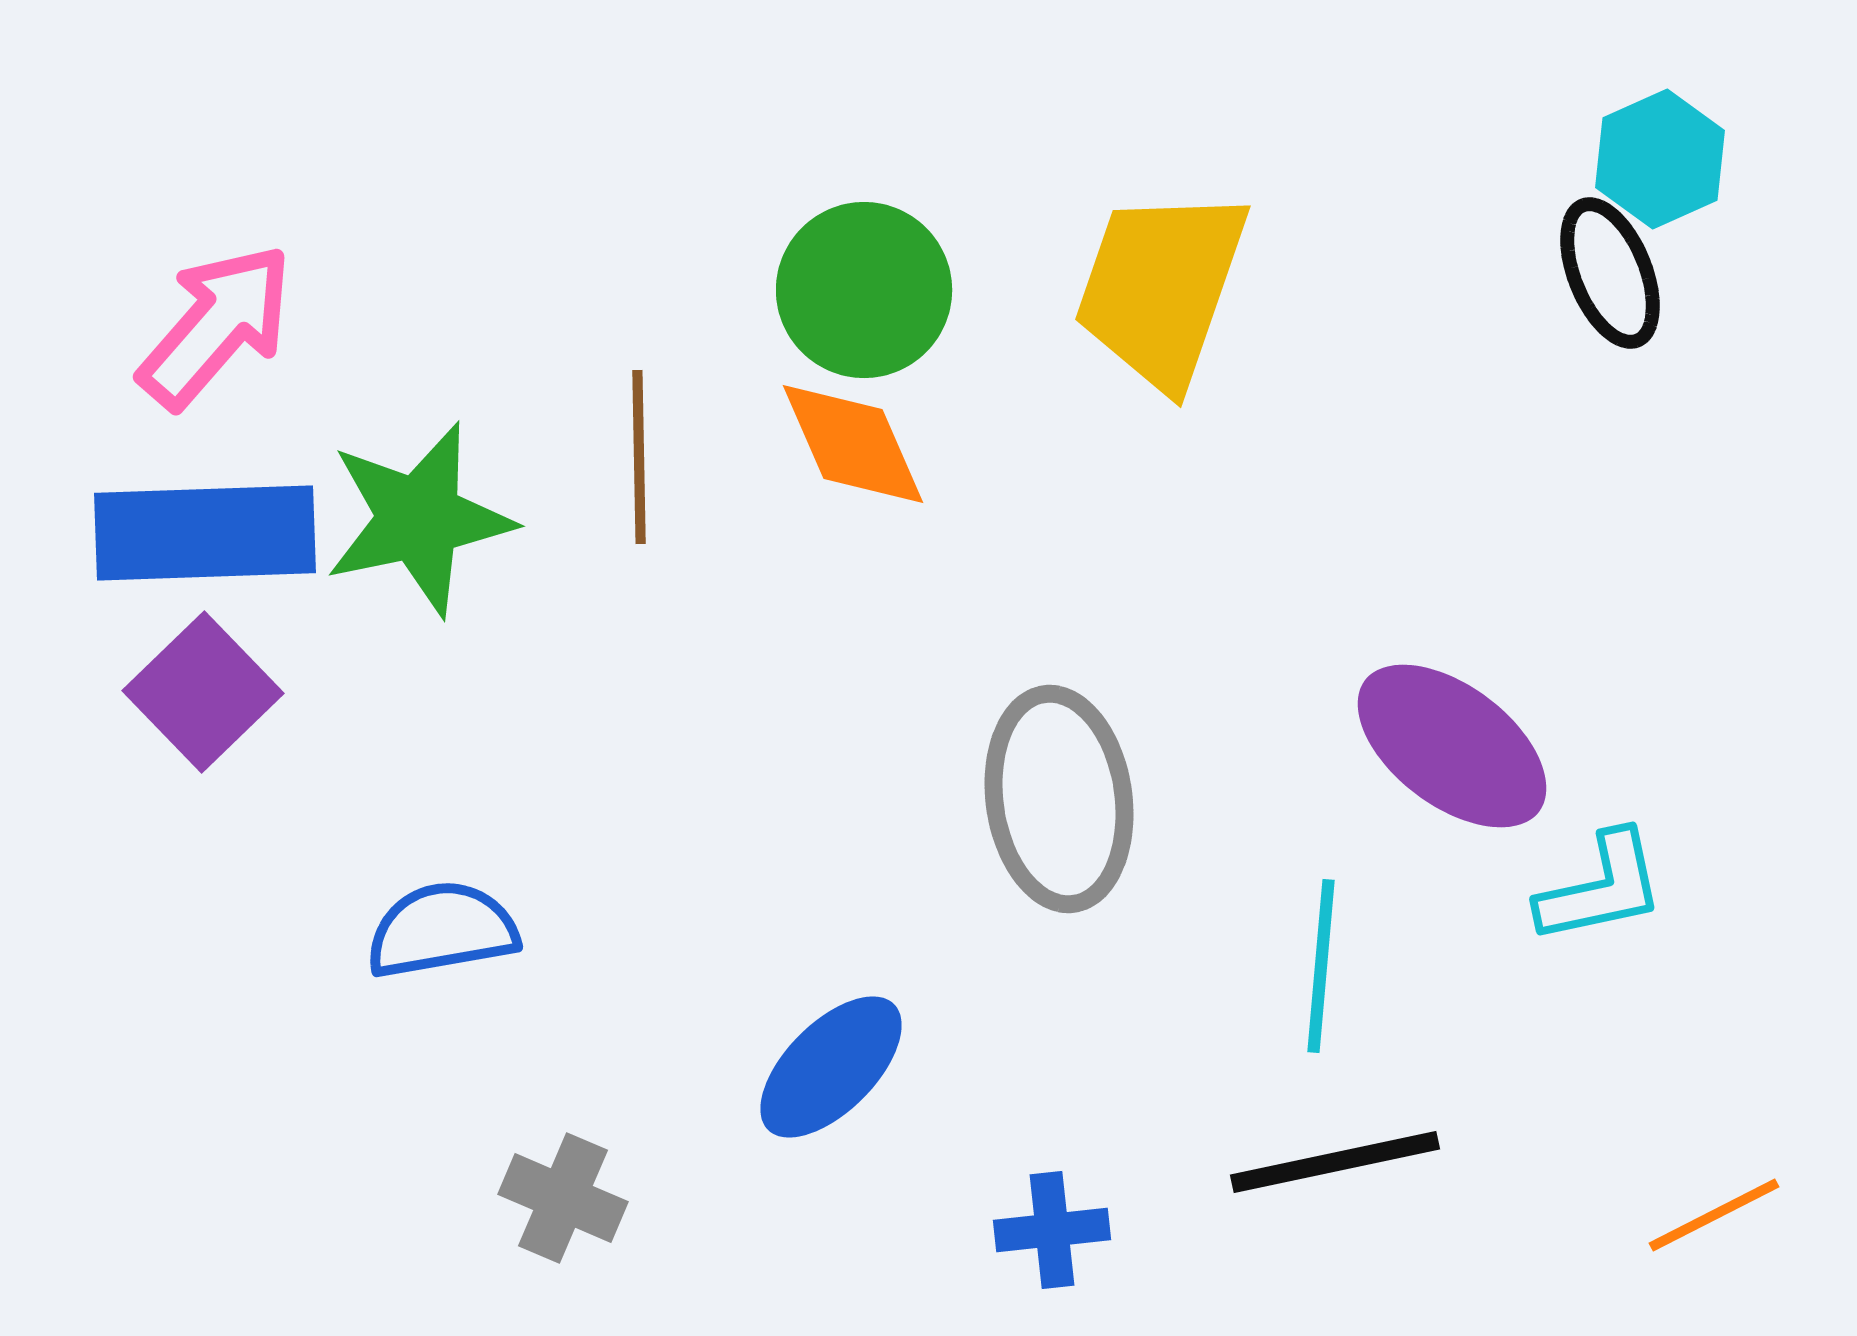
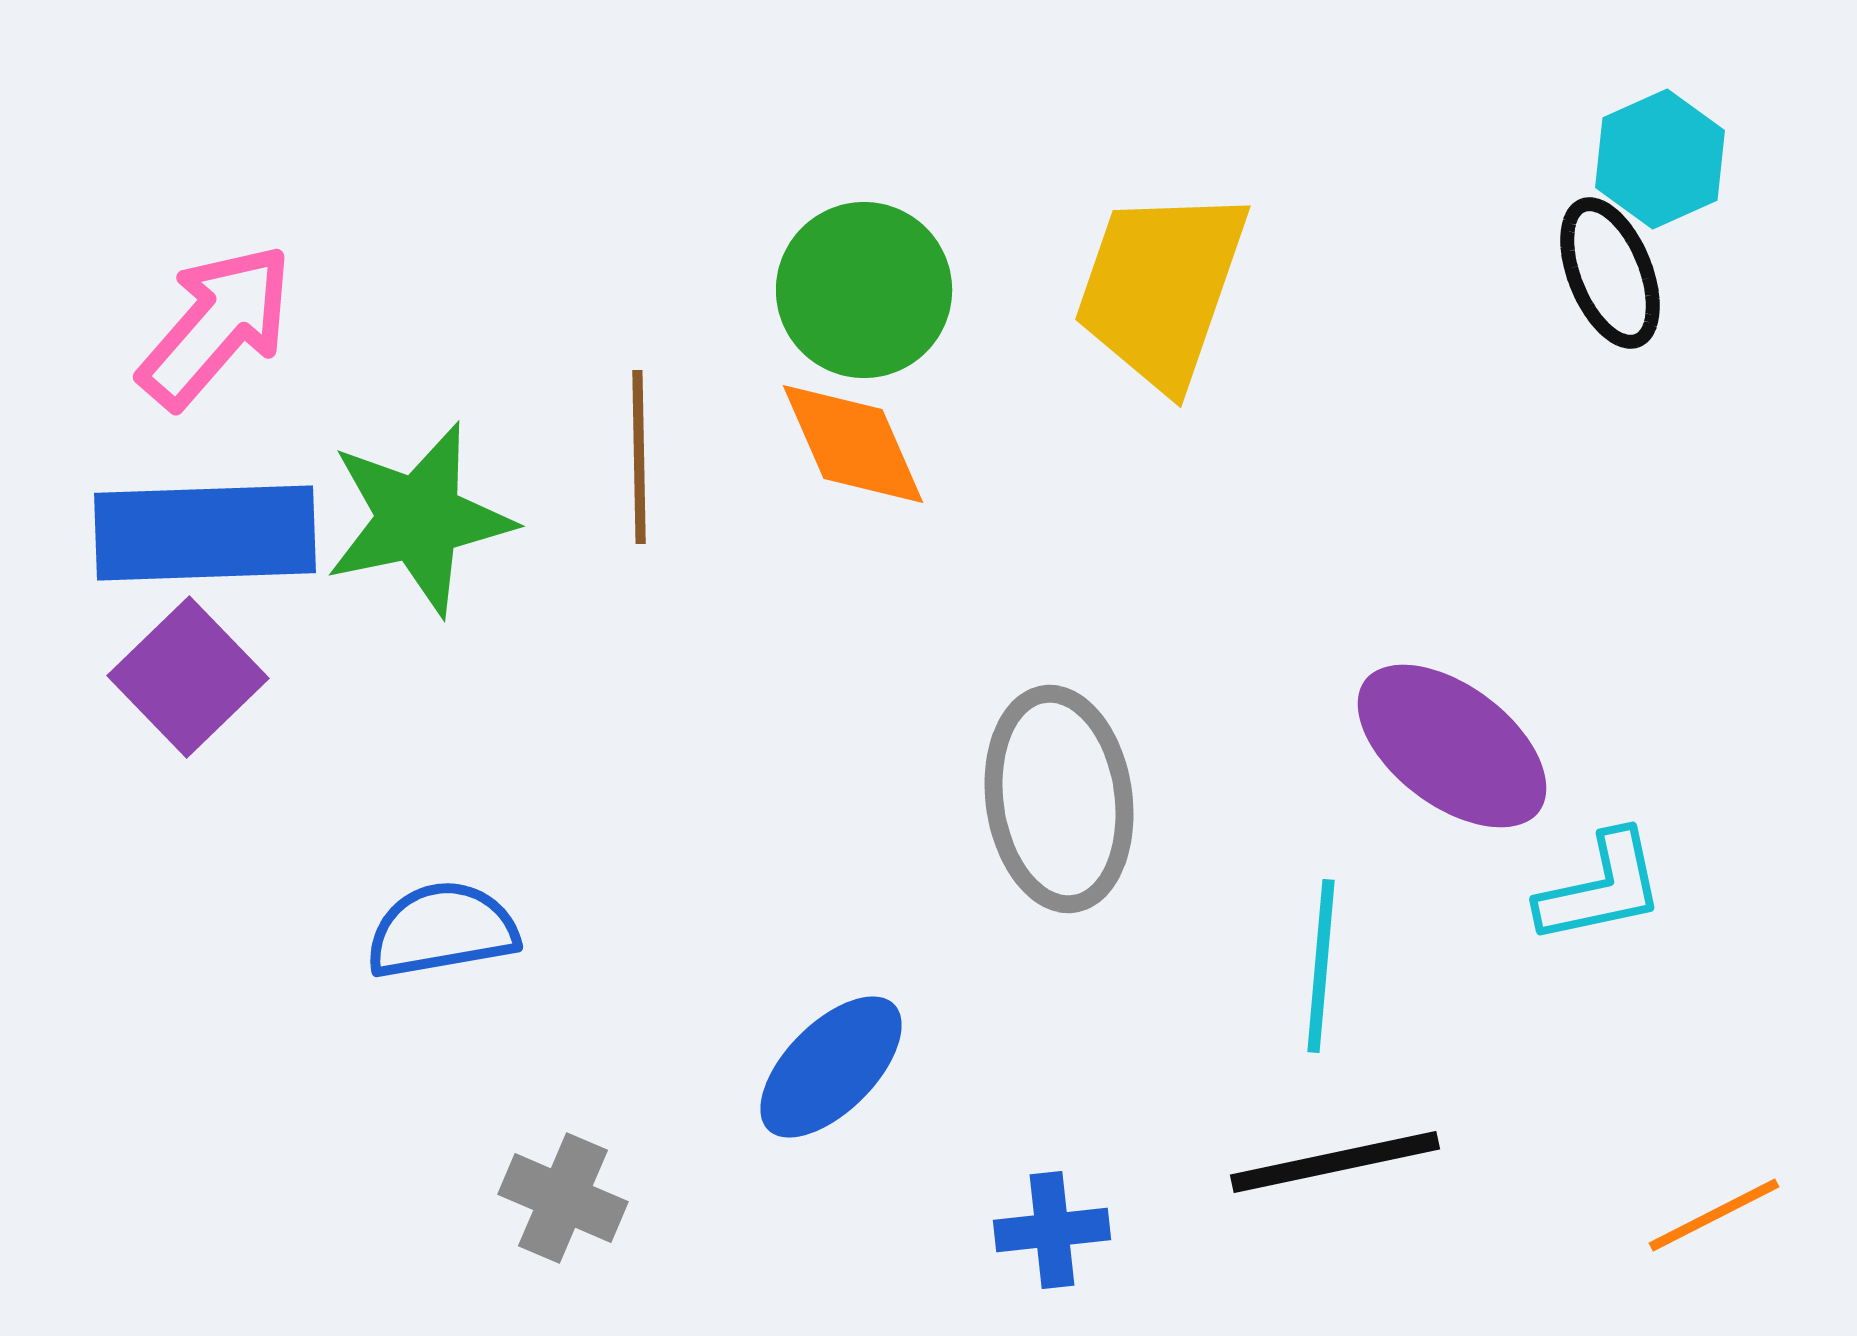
purple square: moved 15 px left, 15 px up
